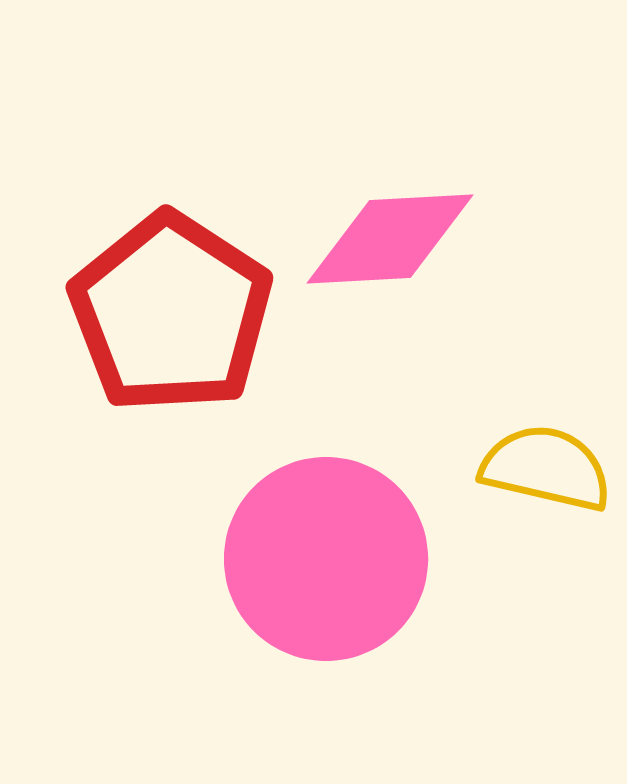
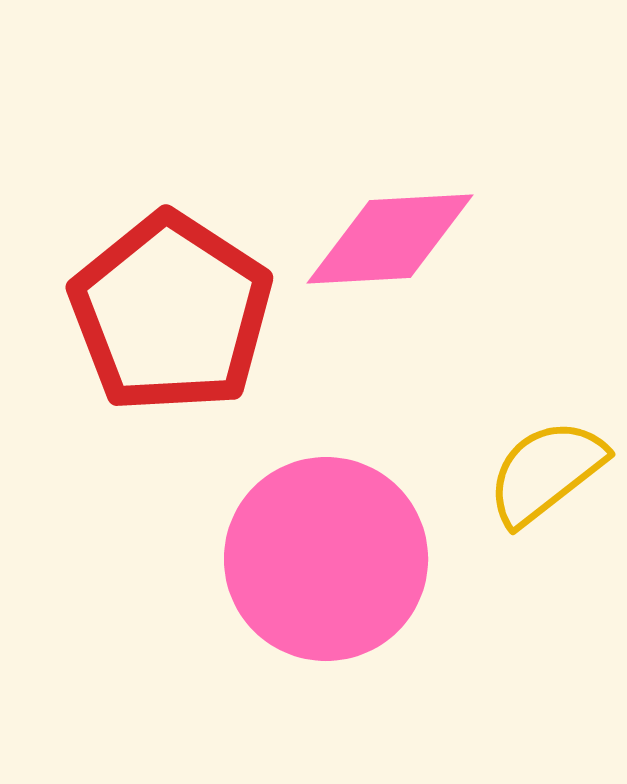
yellow semicircle: moved 4 px down; rotated 51 degrees counterclockwise
